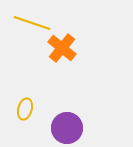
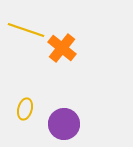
yellow line: moved 6 px left, 7 px down
purple circle: moved 3 px left, 4 px up
